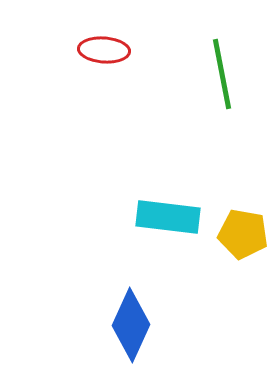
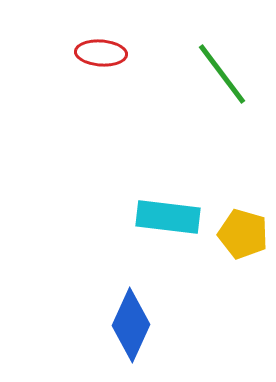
red ellipse: moved 3 px left, 3 px down
green line: rotated 26 degrees counterclockwise
yellow pentagon: rotated 6 degrees clockwise
